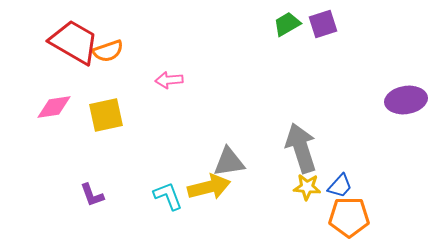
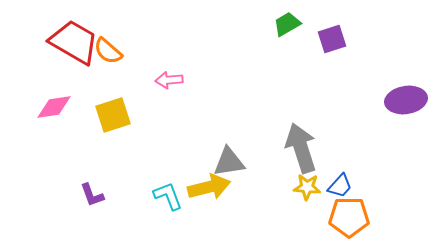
purple square: moved 9 px right, 15 px down
orange semicircle: rotated 60 degrees clockwise
yellow square: moved 7 px right; rotated 6 degrees counterclockwise
